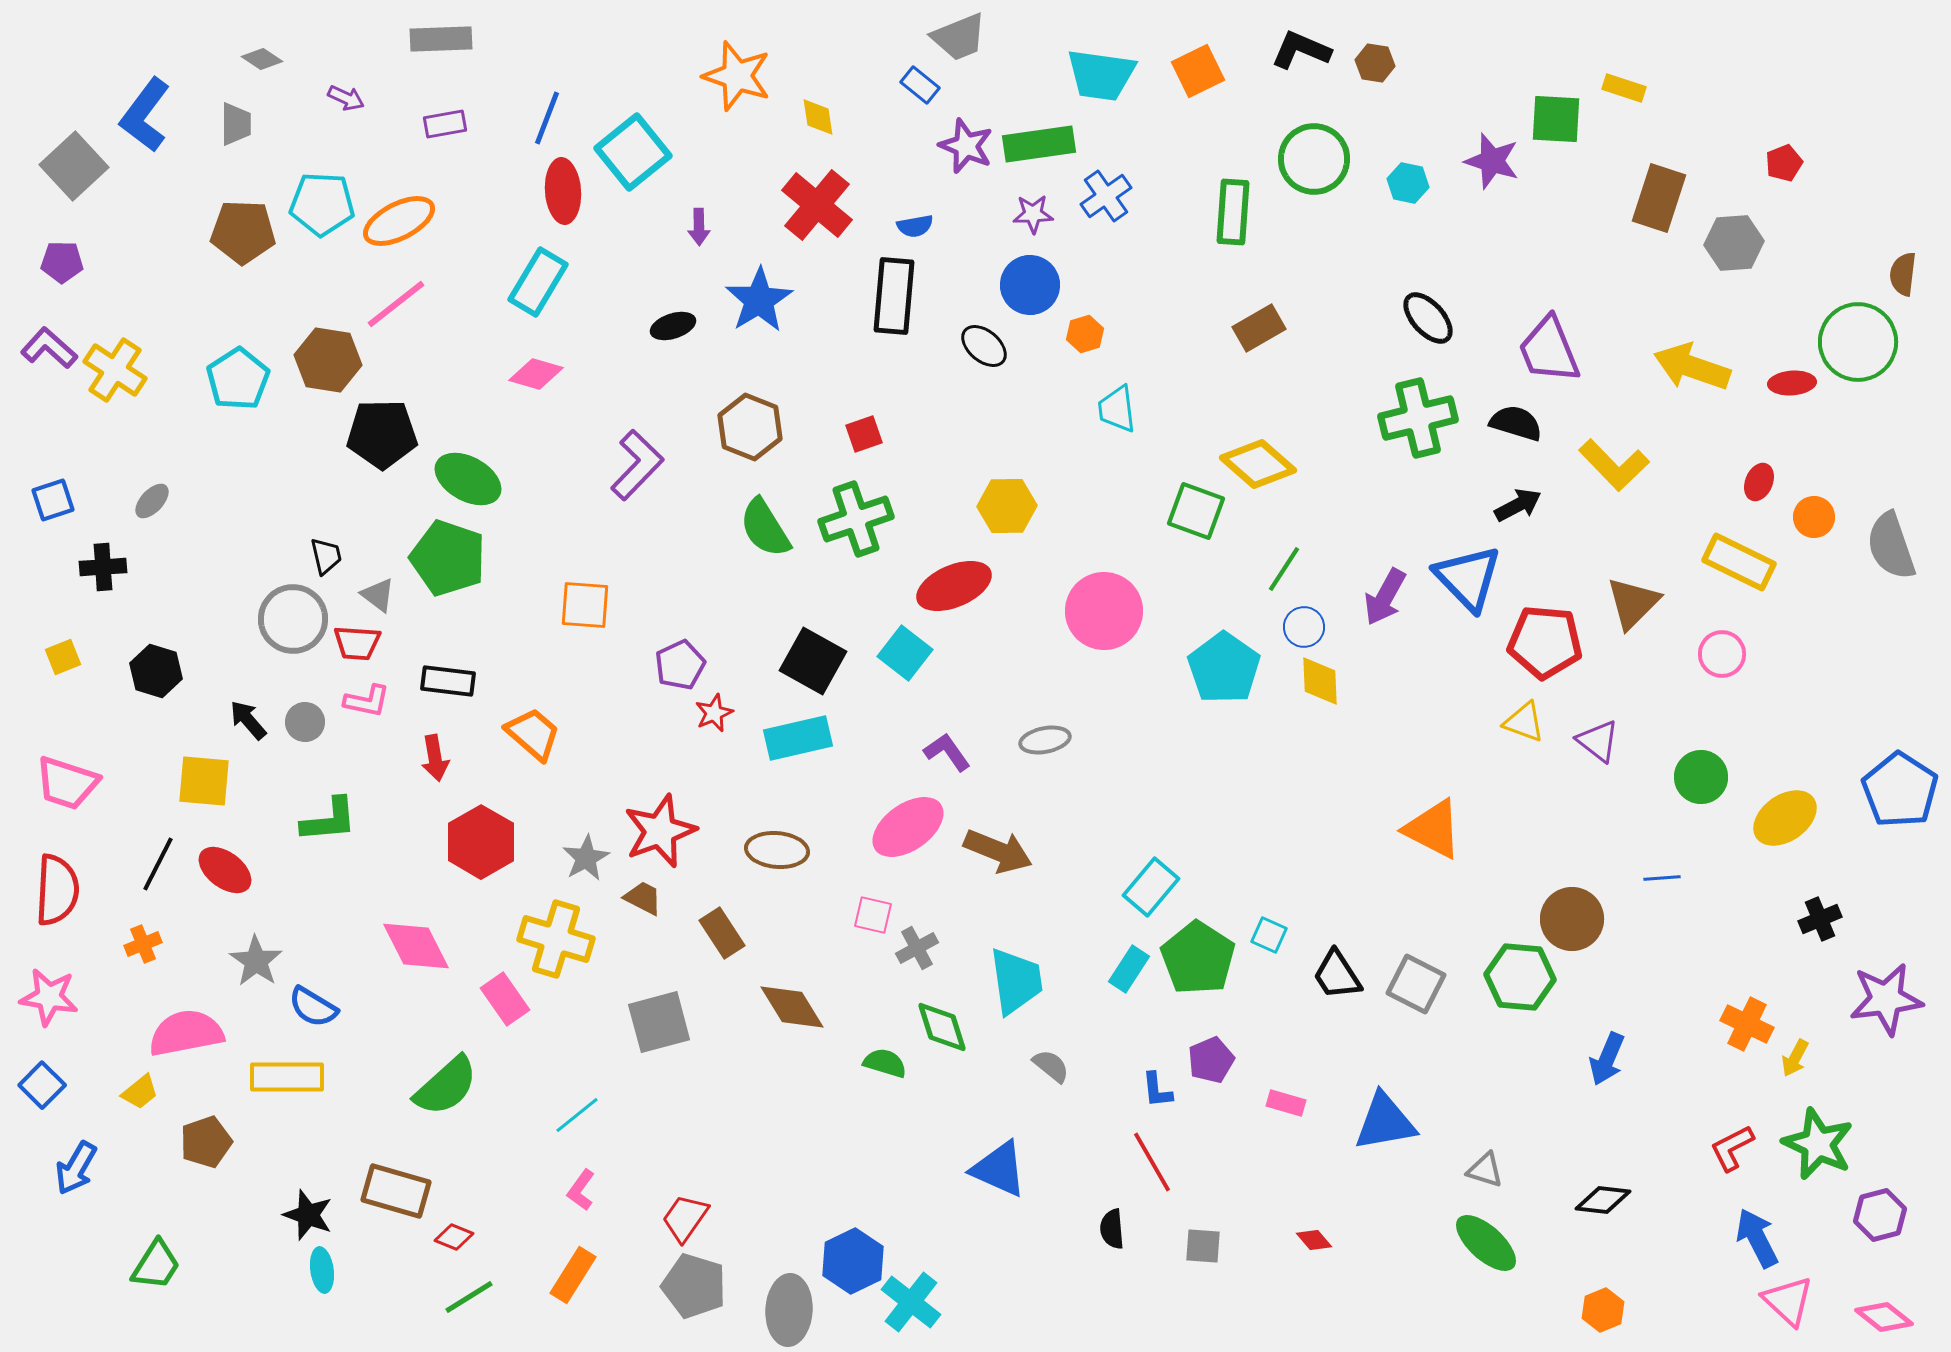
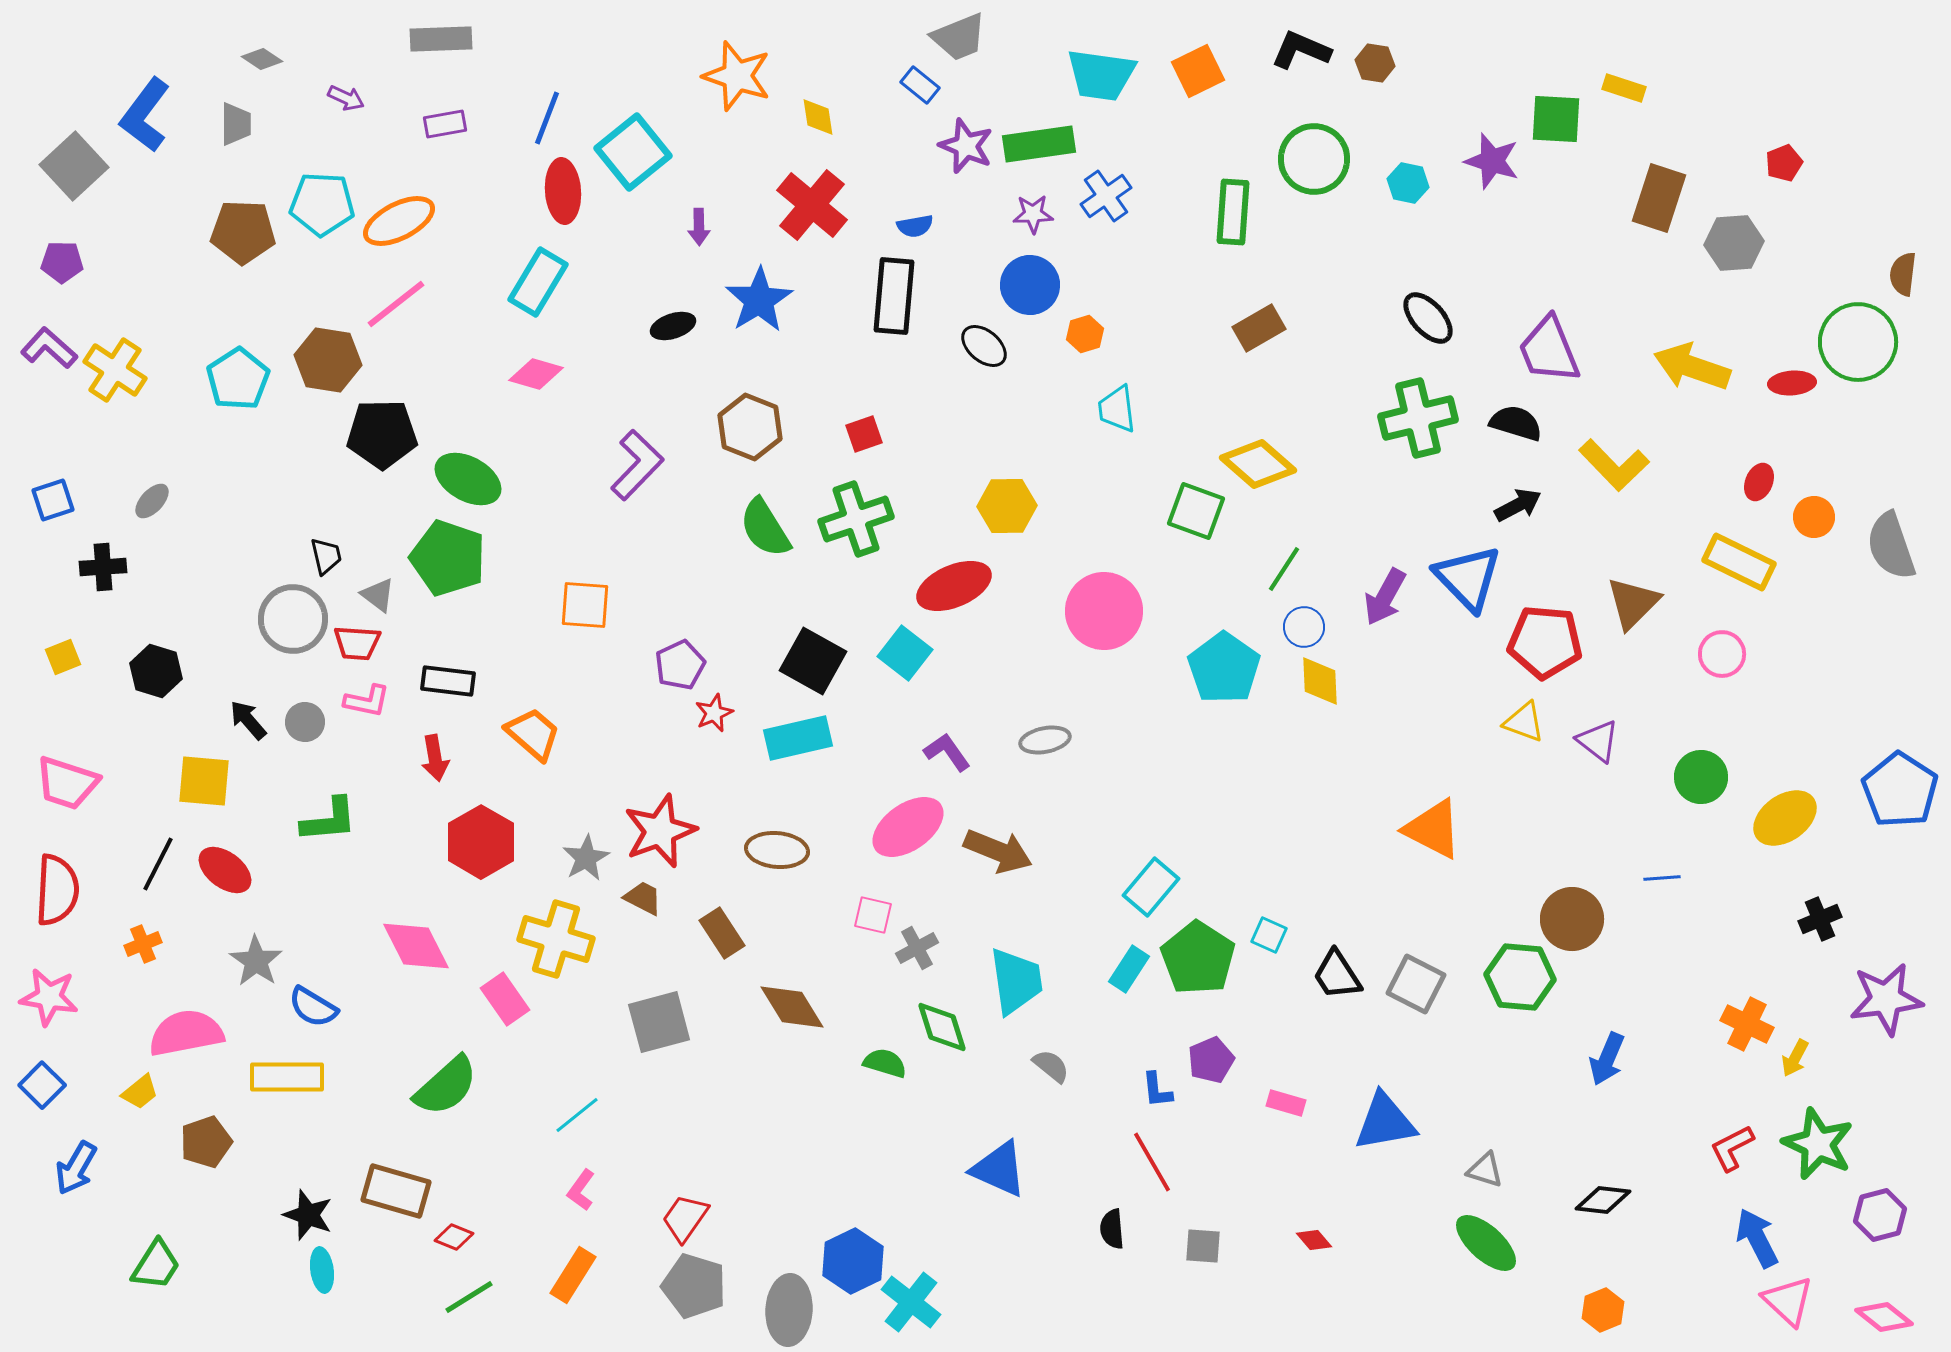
red cross at (817, 205): moved 5 px left
